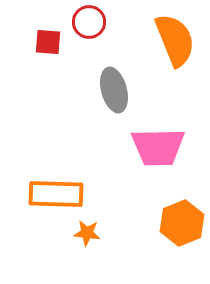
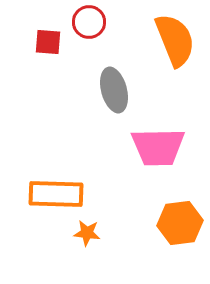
orange hexagon: moved 2 px left; rotated 15 degrees clockwise
